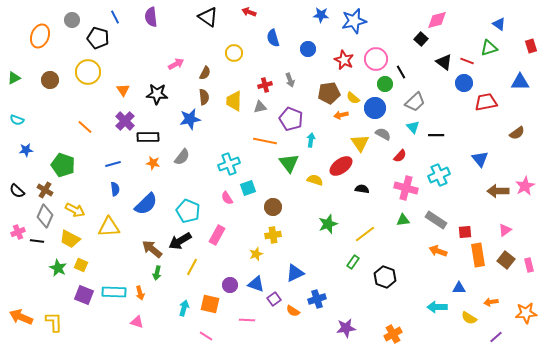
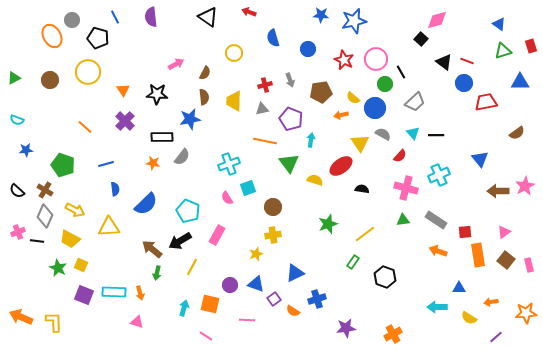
orange ellipse at (40, 36): moved 12 px right; rotated 50 degrees counterclockwise
green triangle at (489, 48): moved 14 px right, 3 px down
brown pentagon at (329, 93): moved 8 px left, 1 px up
gray triangle at (260, 107): moved 2 px right, 2 px down
cyan triangle at (413, 127): moved 6 px down
black rectangle at (148, 137): moved 14 px right
blue line at (113, 164): moved 7 px left
pink triangle at (505, 230): moved 1 px left, 2 px down
